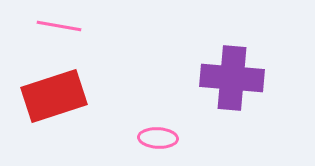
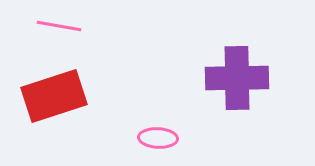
purple cross: moved 5 px right; rotated 6 degrees counterclockwise
